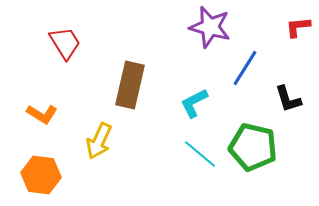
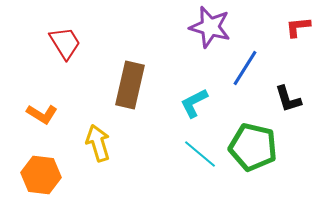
yellow arrow: moved 1 px left, 2 px down; rotated 138 degrees clockwise
